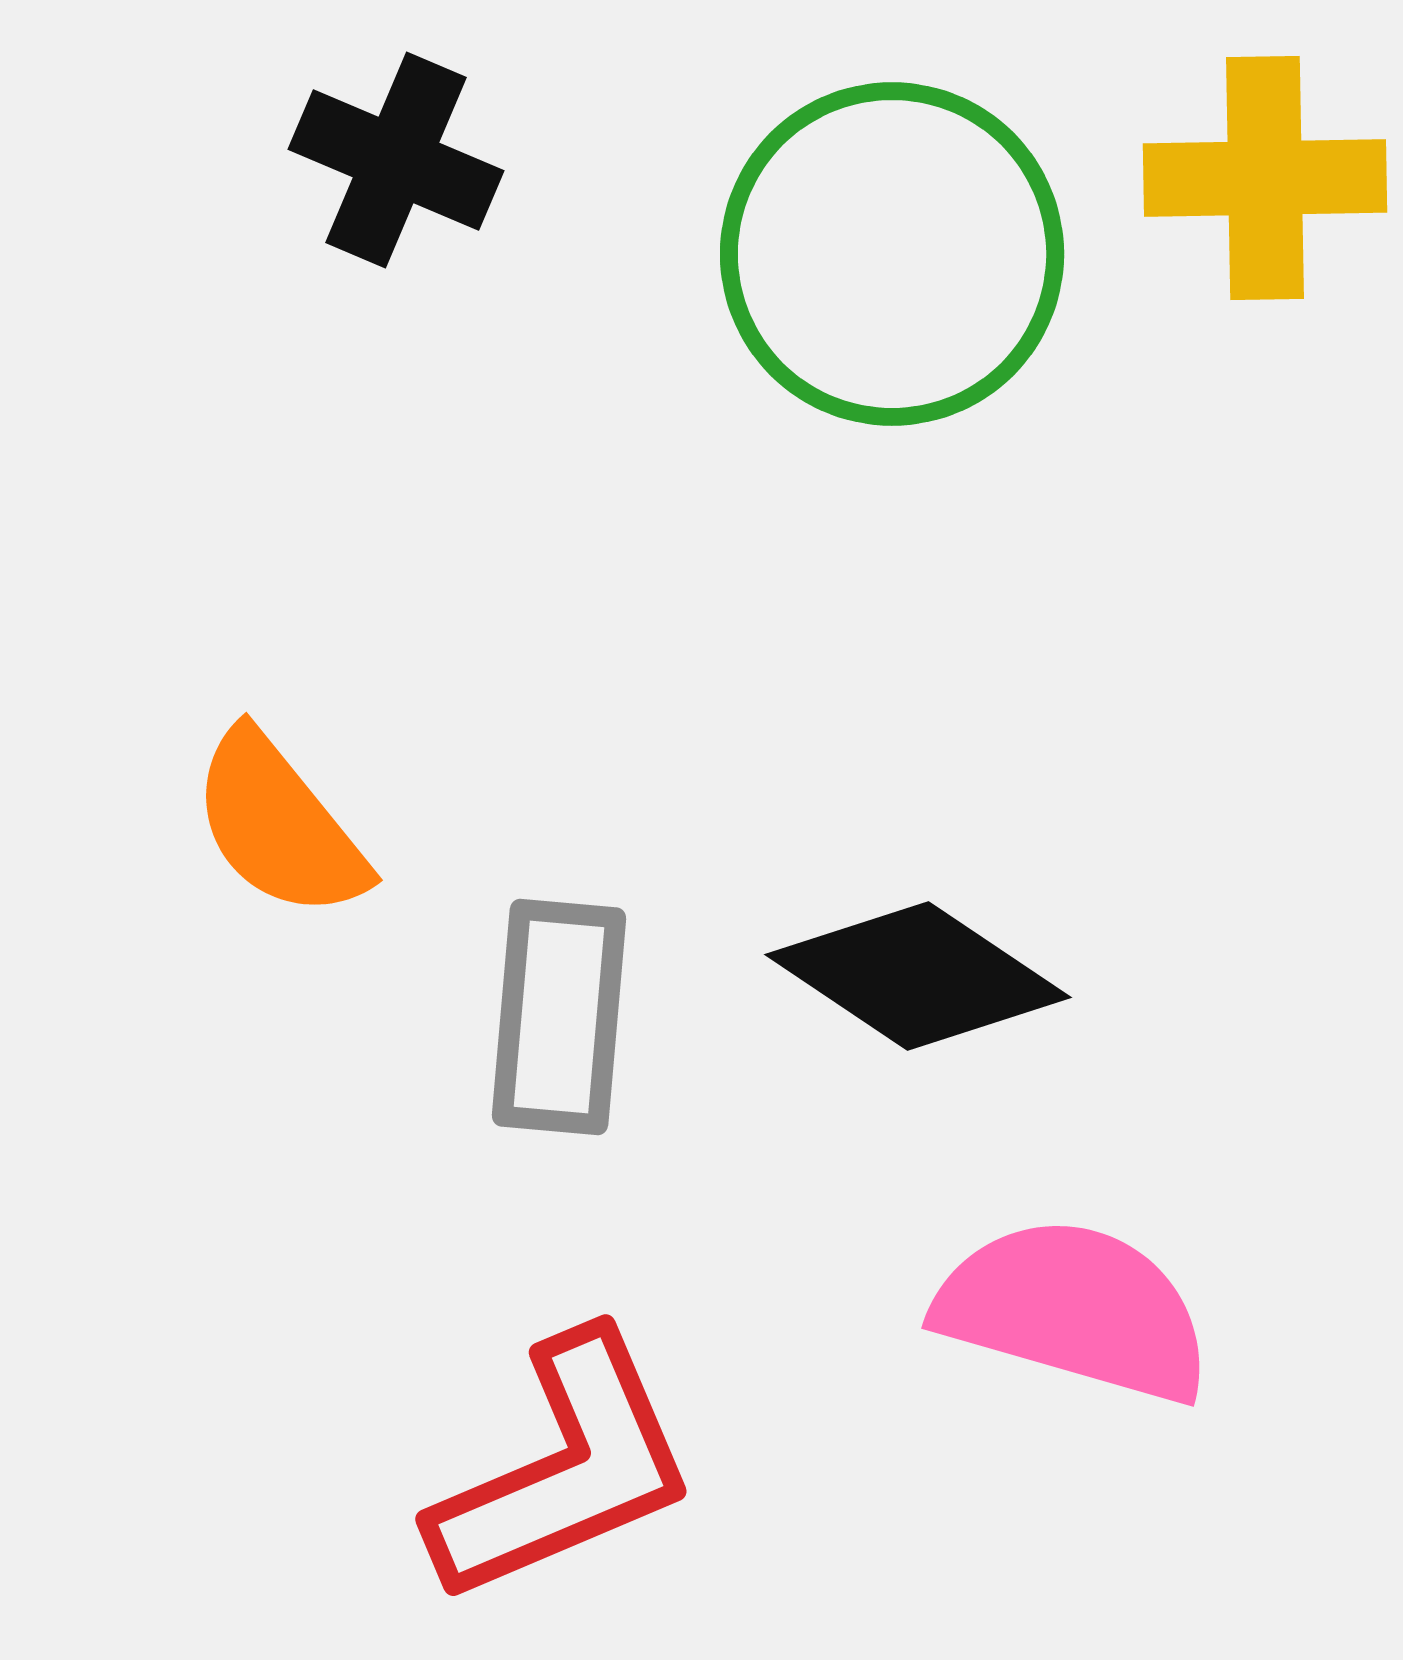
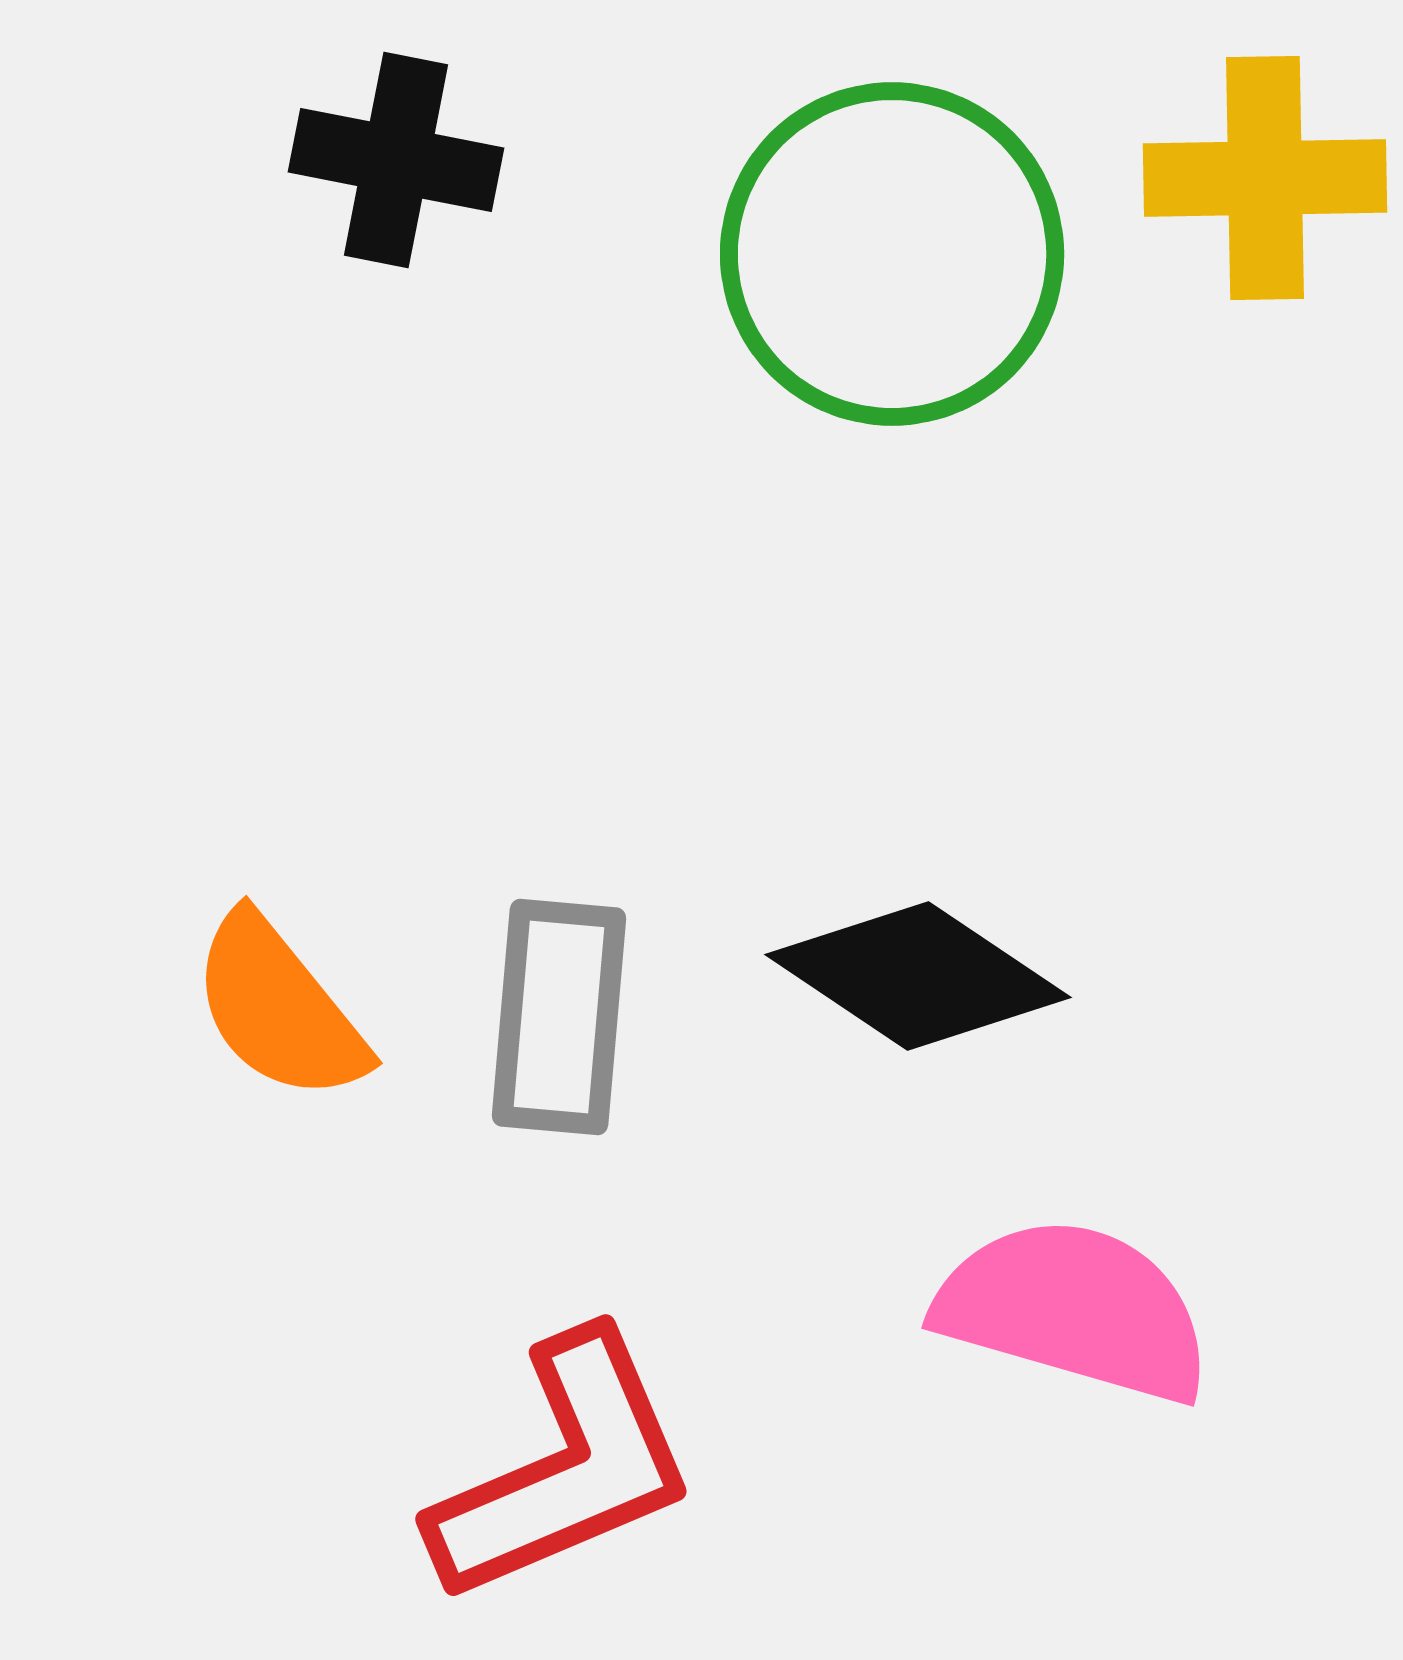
black cross: rotated 12 degrees counterclockwise
orange semicircle: moved 183 px down
